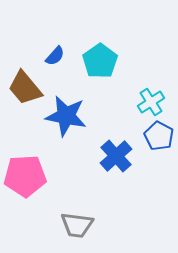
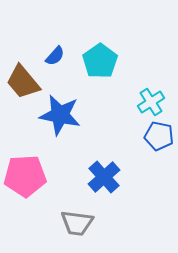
brown trapezoid: moved 2 px left, 6 px up
blue star: moved 6 px left, 1 px up
blue pentagon: rotated 16 degrees counterclockwise
blue cross: moved 12 px left, 21 px down
gray trapezoid: moved 2 px up
